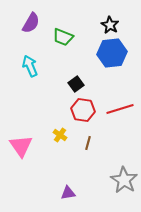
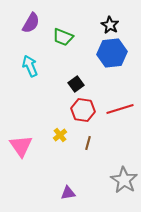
yellow cross: rotated 16 degrees clockwise
